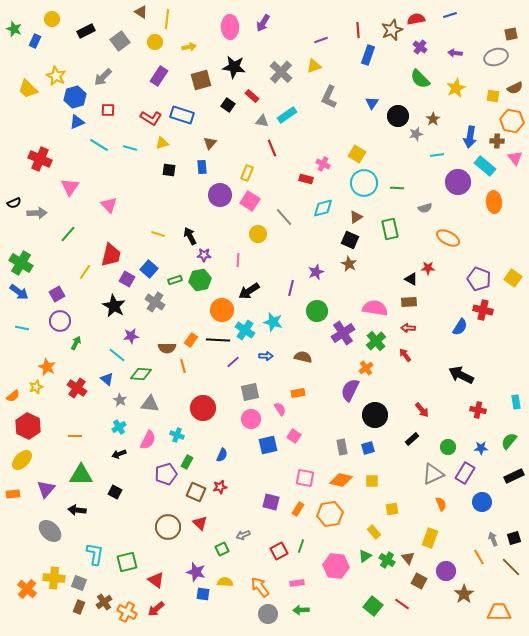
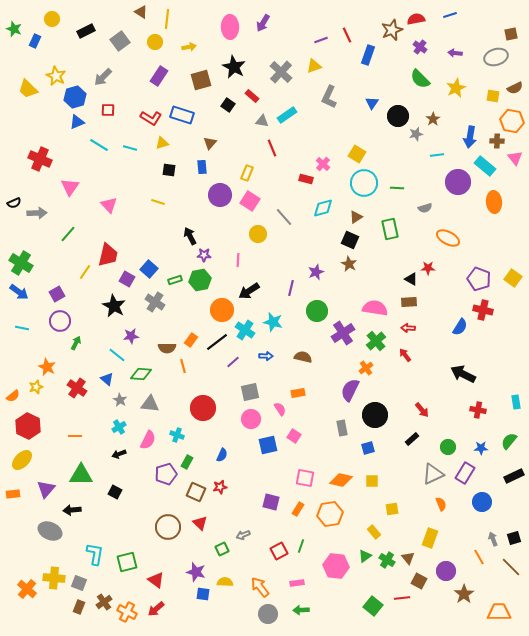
red line at (358, 30): moved 11 px left, 5 px down; rotated 21 degrees counterclockwise
black star at (234, 67): rotated 20 degrees clockwise
pink cross at (323, 164): rotated 16 degrees clockwise
yellow line at (158, 234): moved 32 px up
red trapezoid at (111, 255): moved 3 px left
black line at (218, 340): moved 1 px left, 2 px down; rotated 40 degrees counterclockwise
black arrow at (461, 375): moved 2 px right, 1 px up
gray rectangle at (342, 447): moved 19 px up
black arrow at (77, 510): moved 5 px left; rotated 12 degrees counterclockwise
gray ellipse at (50, 531): rotated 20 degrees counterclockwise
red line at (402, 604): moved 6 px up; rotated 42 degrees counterclockwise
